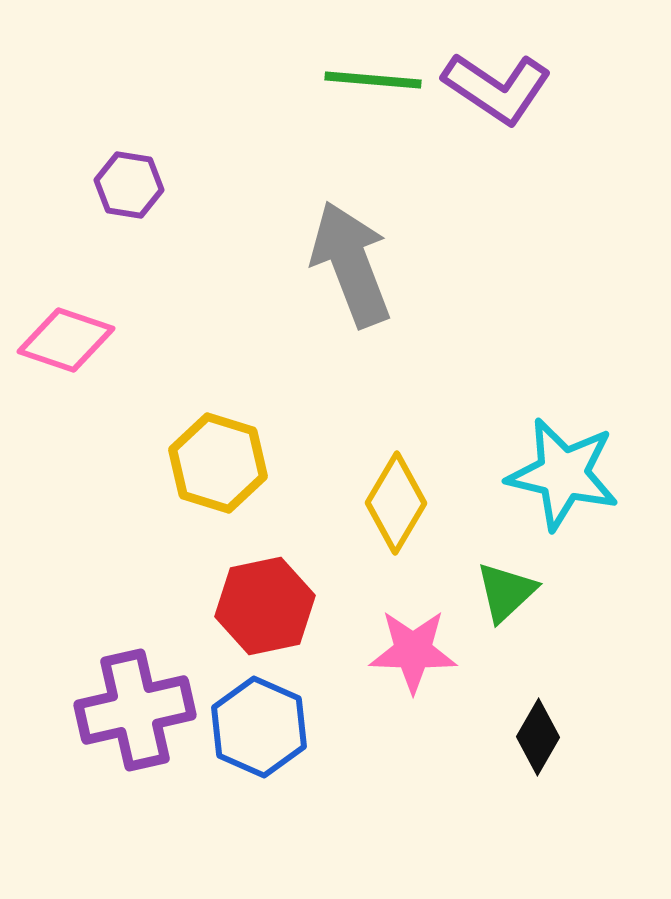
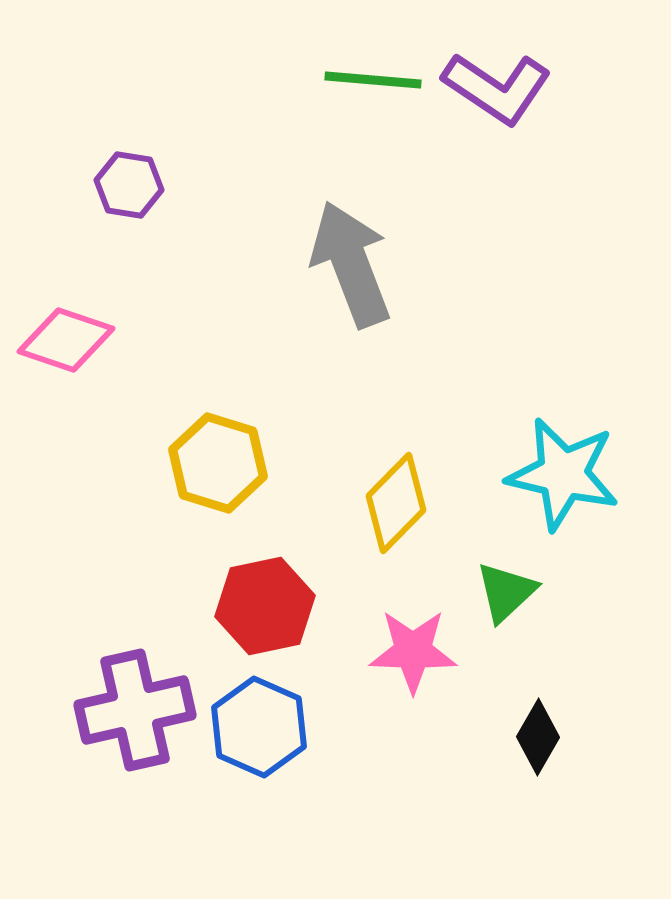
yellow diamond: rotated 14 degrees clockwise
